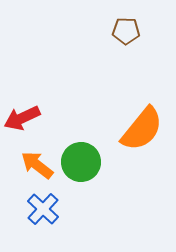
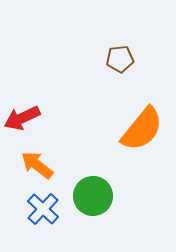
brown pentagon: moved 6 px left, 28 px down; rotated 8 degrees counterclockwise
green circle: moved 12 px right, 34 px down
